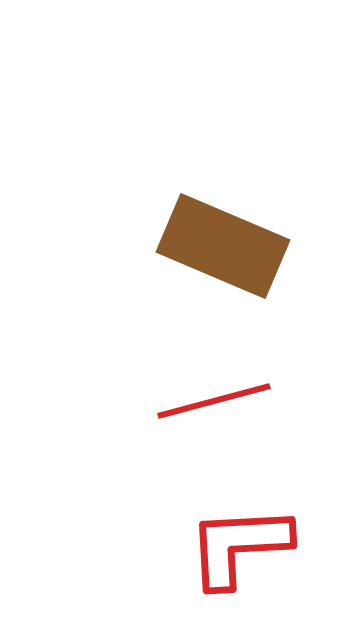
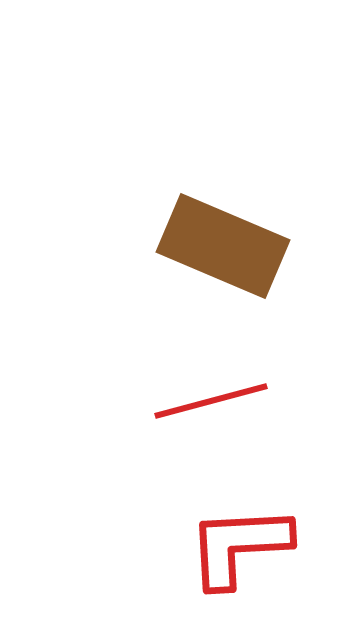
red line: moved 3 px left
